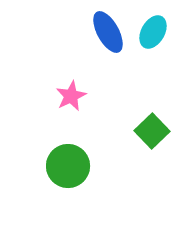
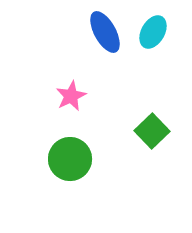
blue ellipse: moved 3 px left
green circle: moved 2 px right, 7 px up
